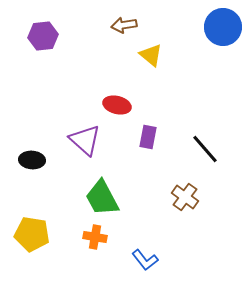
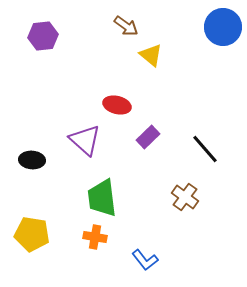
brown arrow: moved 2 px right, 1 px down; rotated 135 degrees counterclockwise
purple rectangle: rotated 35 degrees clockwise
green trapezoid: rotated 21 degrees clockwise
